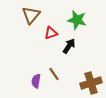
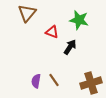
brown triangle: moved 4 px left, 2 px up
green star: moved 2 px right
red triangle: moved 1 px right, 1 px up; rotated 40 degrees clockwise
black arrow: moved 1 px right, 1 px down
brown line: moved 6 px down
